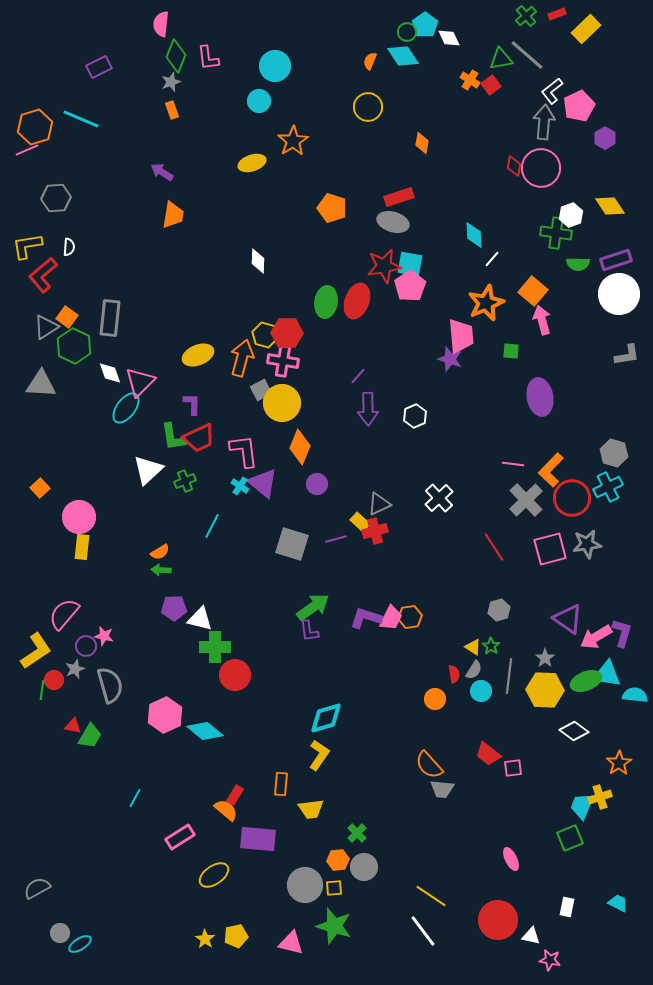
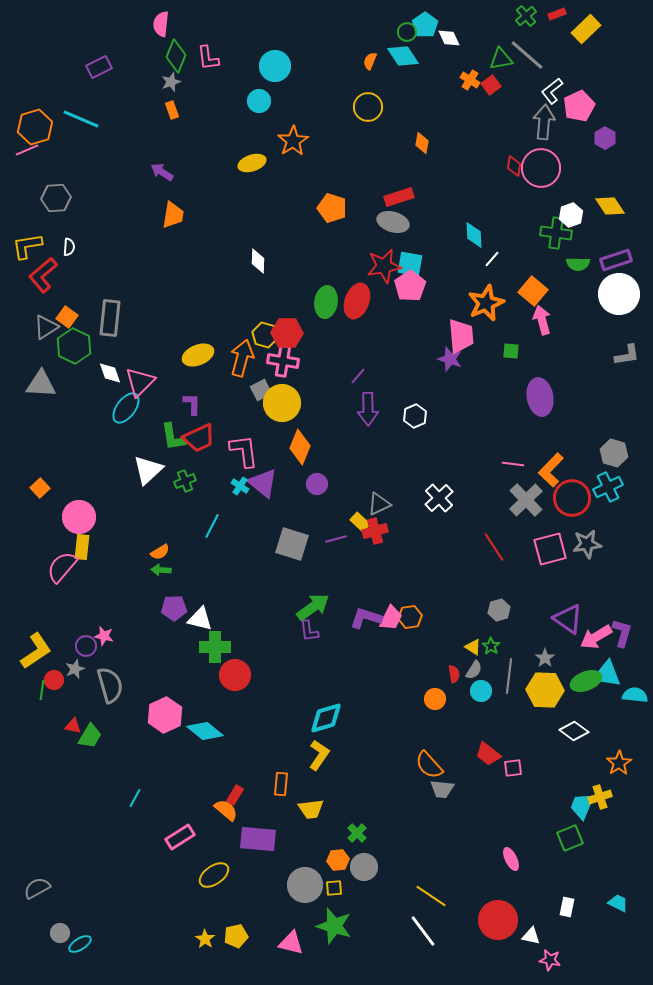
pink semicircle at (64, 614): moved 2 px left, 47 px up
